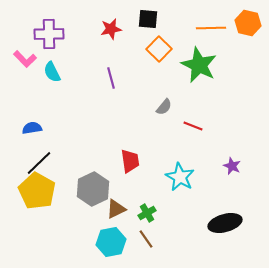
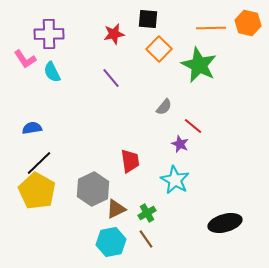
red star: moved 3 px right, 5 px down
pink L-shape: rotated 10 degrees clockwise
purple line: rotated 25 degrees counterclockwise
red line: rotated 18 degrees clockwise
purple star: moved 52 px left, 22 px up
cyan star: moved 5 px left, 3 px down
